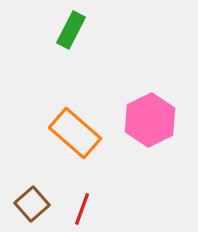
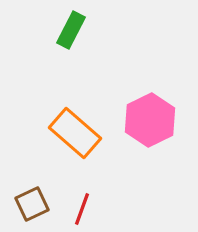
brown square: rotated 16 degrees clockwise
